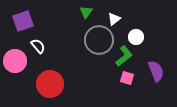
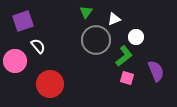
white triangle: rotated 16 degrees clockwise
gray circle: moved 3 px left
